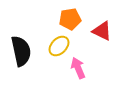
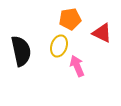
red triangle: moved 2 px down
yellow ellipse: rotated 25 degrees counterclockwise
pink arrow: moved 1 px left, 2 px up
